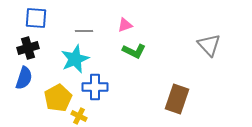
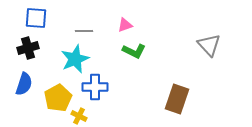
blue semicircle: moved 6 px down
